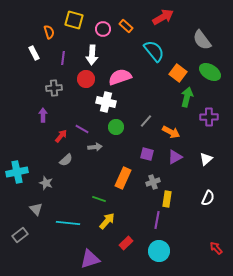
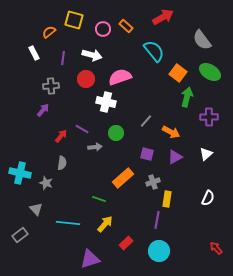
orange semicircle at (49, 32): rotated 112 degrees counterclockwise
white arrow at (92, 55): rotated 78 degrees counterclockwise
gray cross at (54, 88): moved 3 px left, 2 px up
purple arrow at (43, 115): moved 5 px up; rotated 40 degrees clockwise
green circle at (116, 127): moved 6 px down
white triangle at (206, 159): moved 5 px up
gray semicircle at (66, 160): moved 4 px left, 3 px down; rotated 40 degrees counterclockwise
cyan cross at (17, 172): moved 3 px right, 1 px down; rotated 25 degrees clockwise
orange rectangle at (123, 178): rotated 25 degrees clockwise
yellow arrow at (107, 221): moved 2 px left, 3 px down
